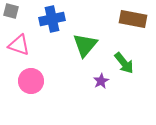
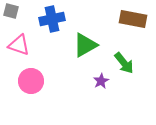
green triangle: rotated 20 degrees clockwise
